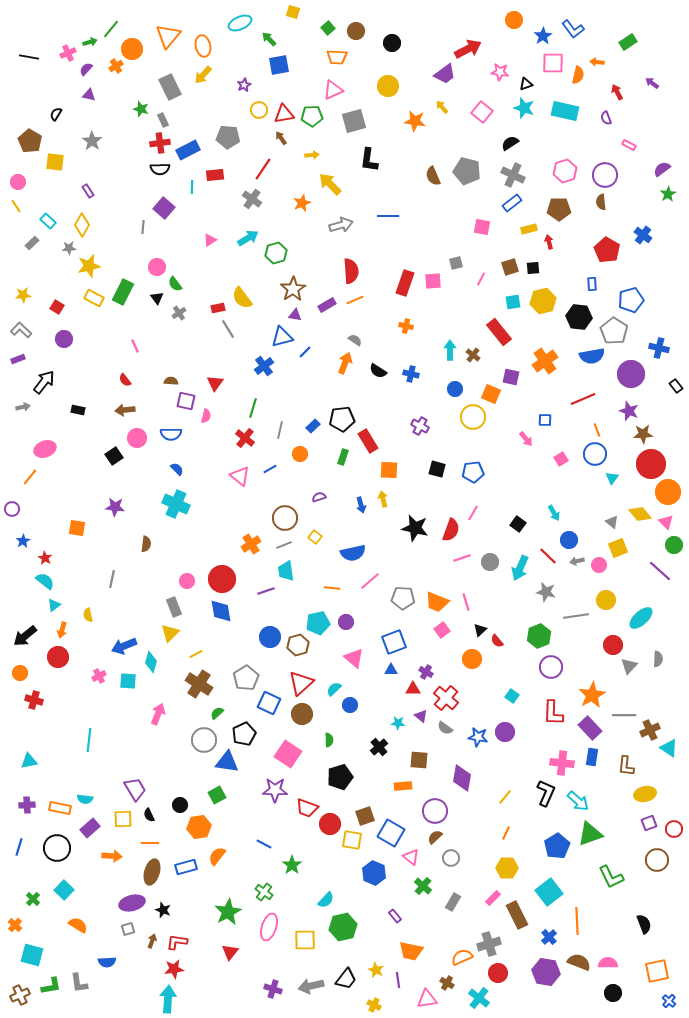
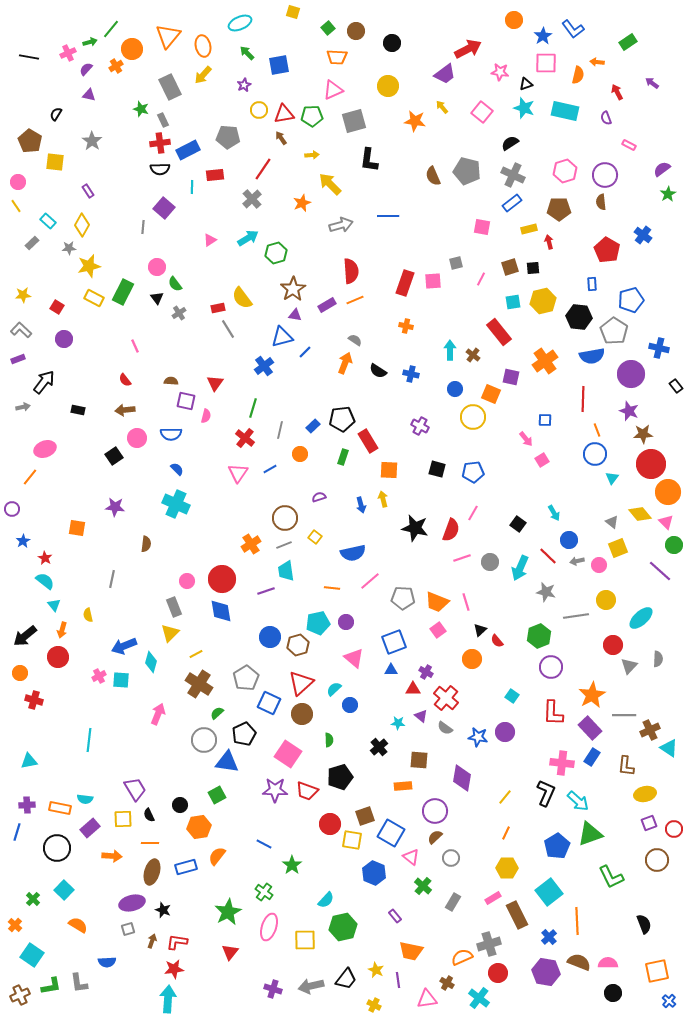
green arrow at (269, 39): moved 22 px left, 14 px down
pink square at (553, 63): moved 7 px left
gray cross at (252, 199): rotated 12 degrees clockwise
red line at (583, 399): rotated 65 degrees counterclockwise
pink square at (561, 459): moved 19 px left, 1 px down
pink triangle at (240, 476): moved 2 px left, 3 px up; rotated 25 degrees clockwise
cyan triangle at (54, 605): rotated 32 degrees counterclockwise
pink square at (442, 630): moved 4 px left
cyan square at (128, 681): moved 7 px left, 1 px up
blue rectangle at (592, 757): rotated 24 degrees clockwise
red trapezoid at (307, 808): moved 17 px up
blue line at (19, 847): moved 2 px left, 15 px up
pink rectangle at (493, 898): rotated 14 degrees clockwise
cyan square at (32, 955): rotated 20 degrees clockwise
